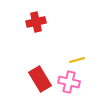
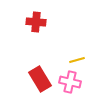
red cross: rotated 18 degrees clockwise
pink cross: moved 1 px right
